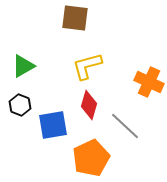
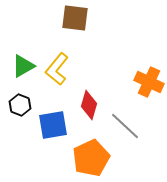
yellow L-shape: moved 30 px left, 3 px down; rotated 36 degrees counterclockwise
